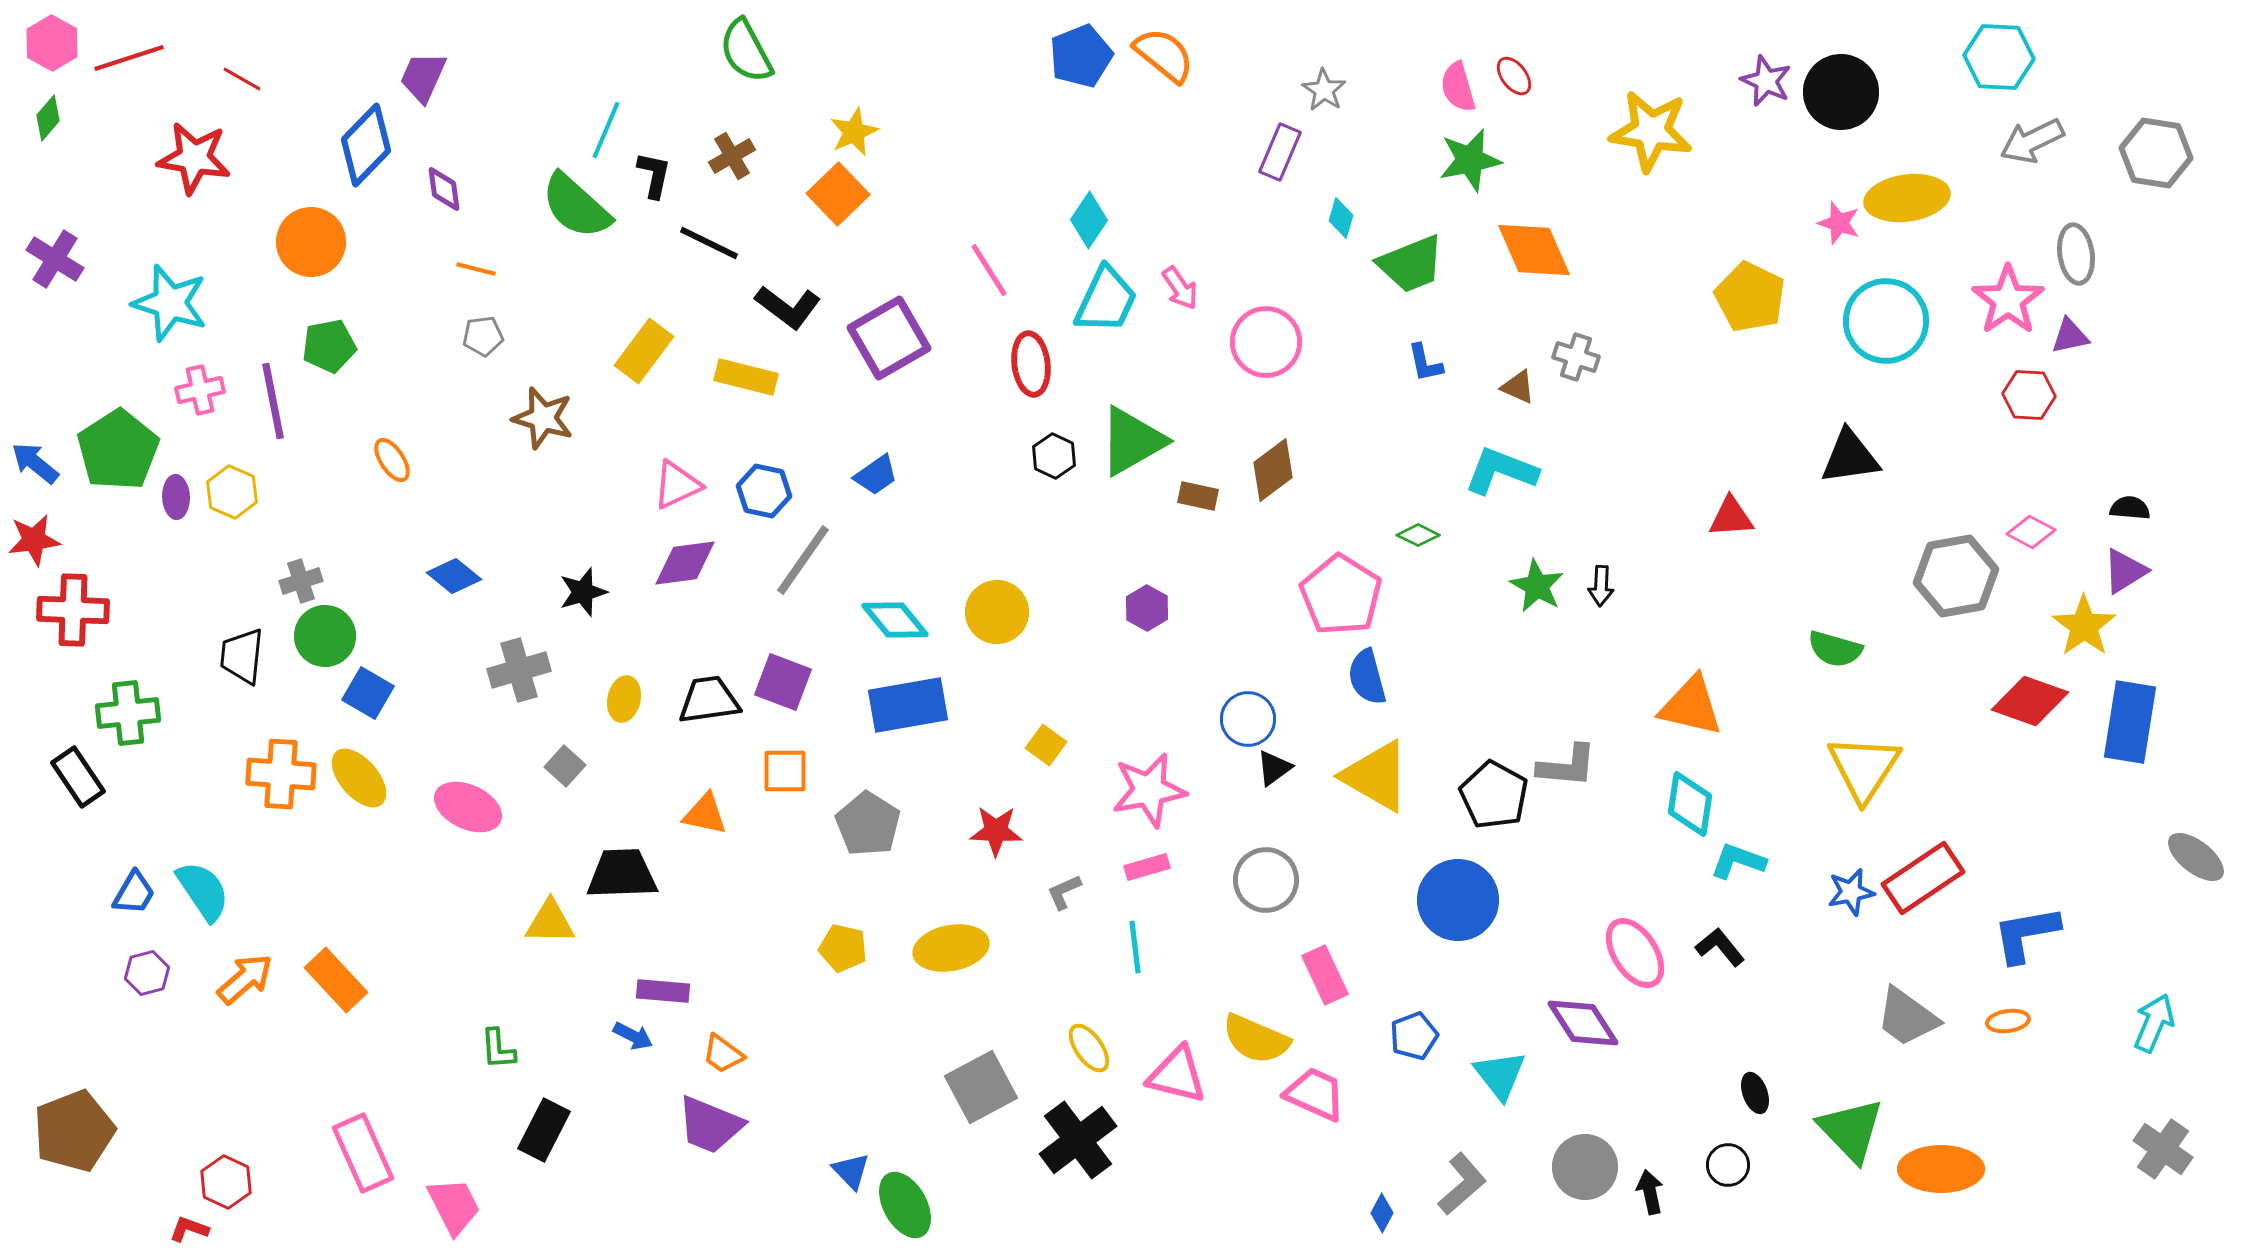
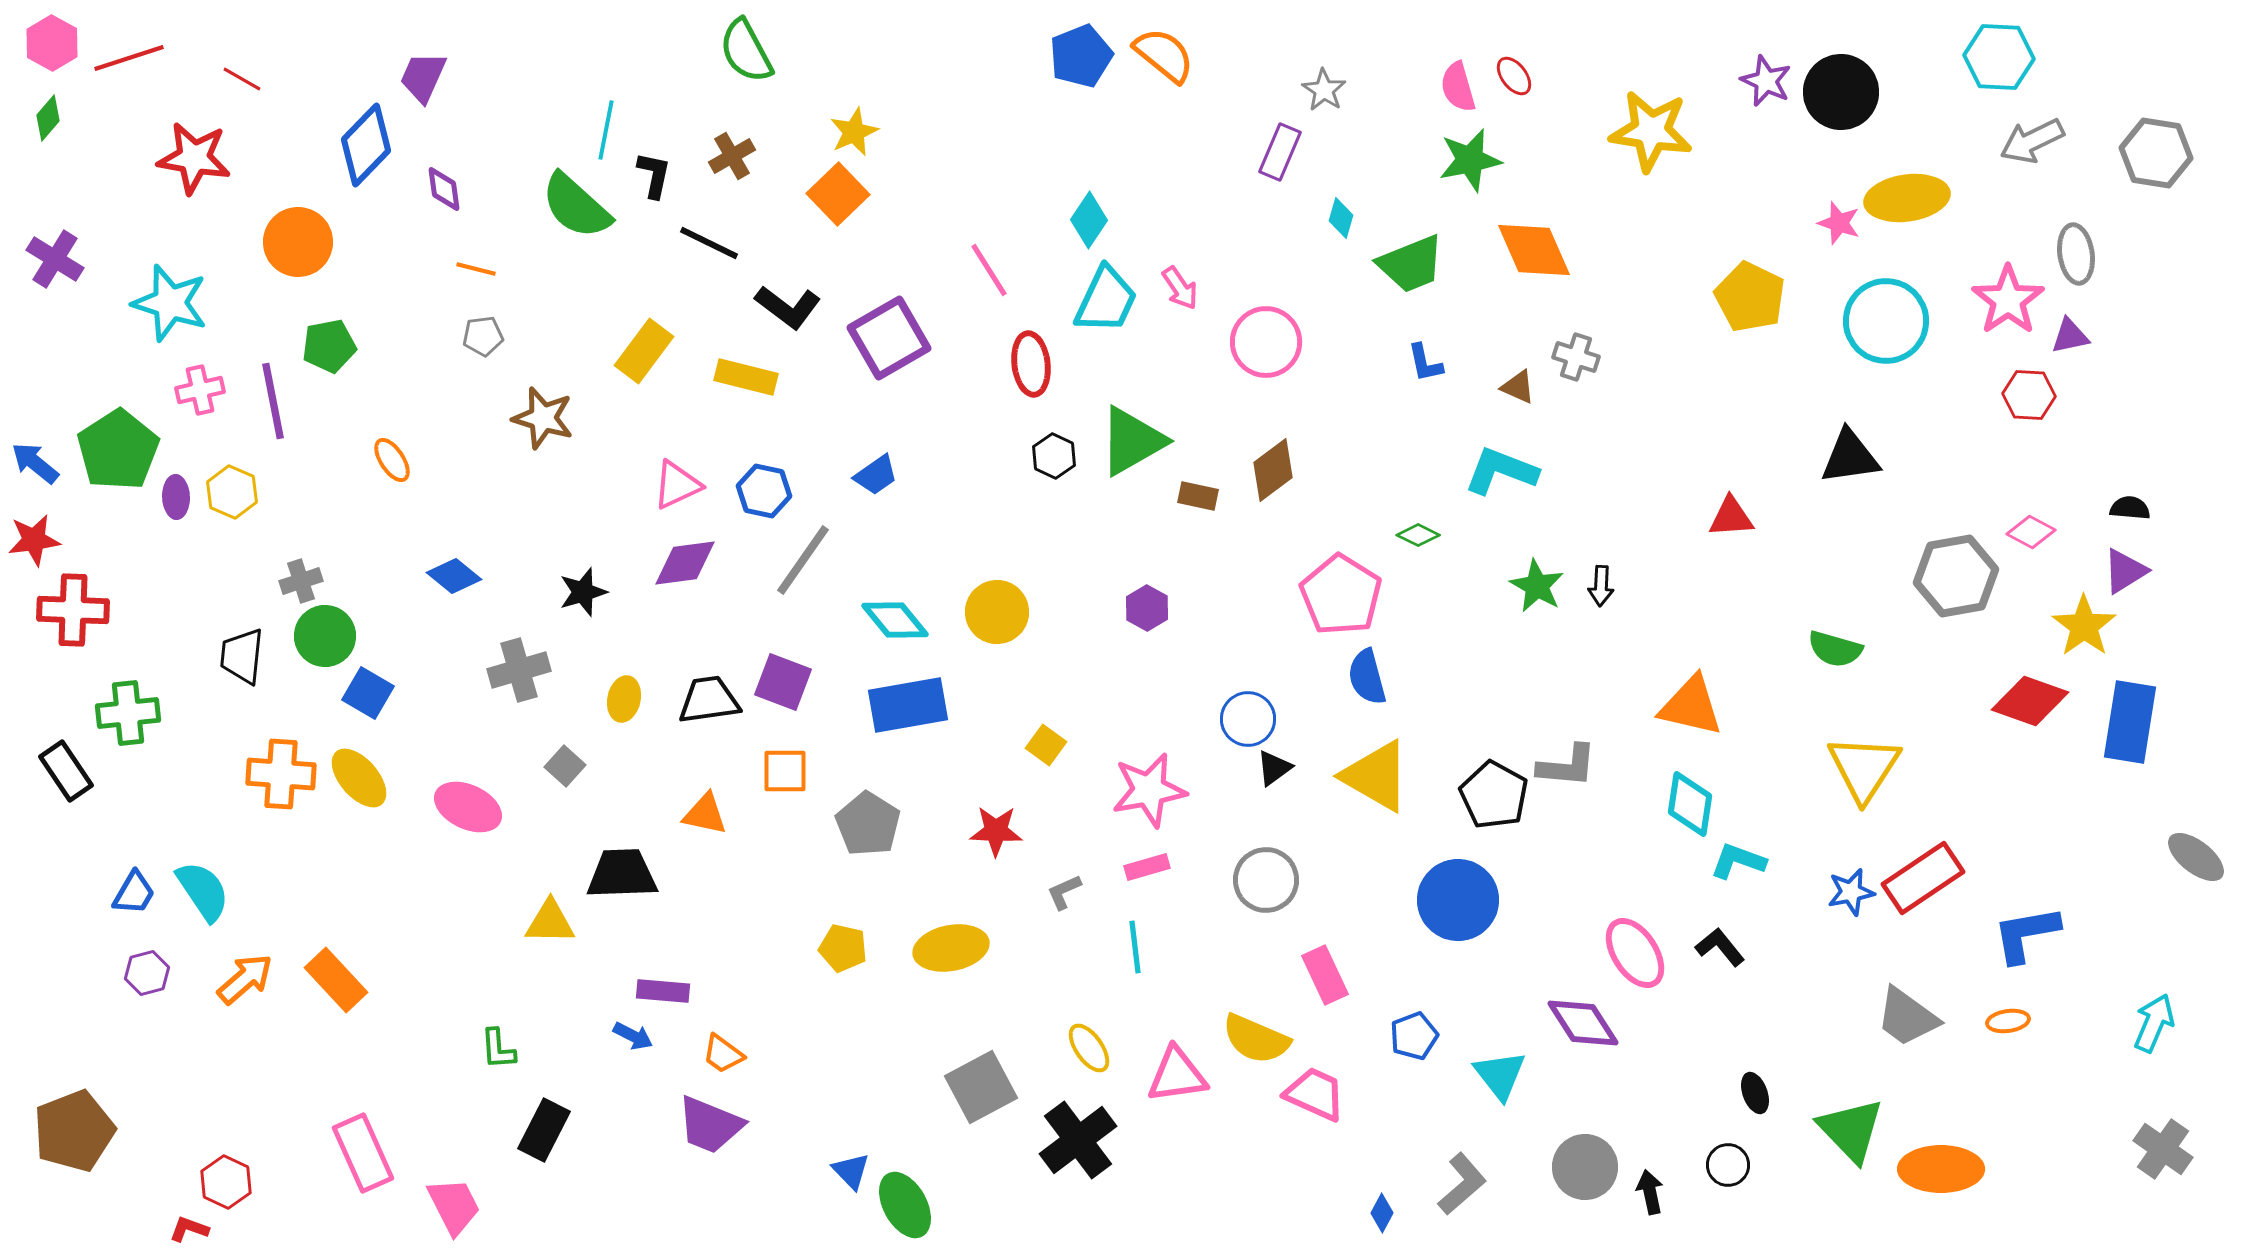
cyan line at (606, 130): rotated 12 degrees counterclockwise
orange circle at (311, 242): moved 13 px left
black rectangle at (78, 777): moved 12 px left, 6 px up
pink triangle at (1177, 1075): rotated 22 degrees counterclockwise
